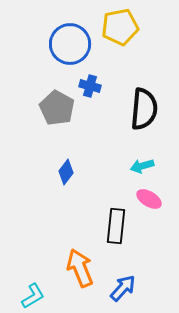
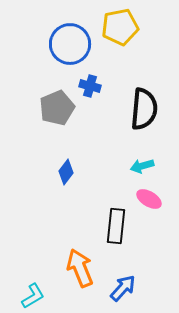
gray pentagon: rotated 20 degrees clockwise
